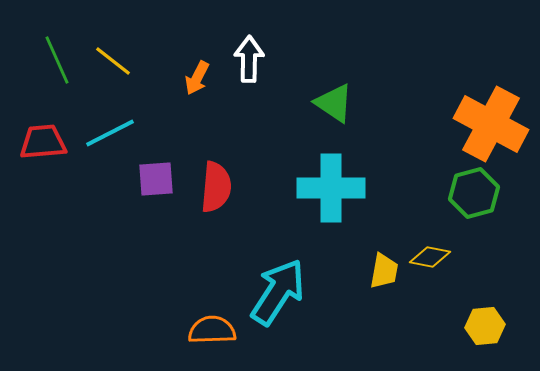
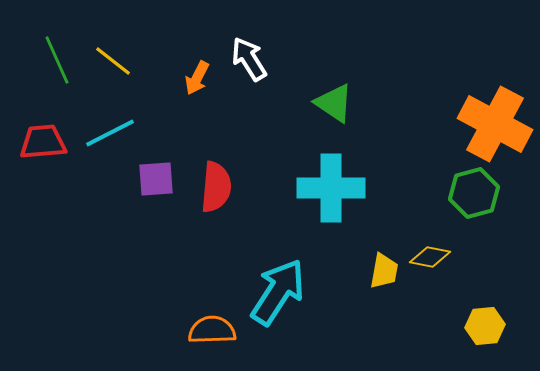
white arrow: rotated 33 degrees counterclockwise
orange cross: moved 4 px right
